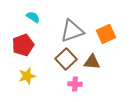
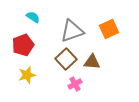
orange square: moved 3 px right, 5 px up
yellow star: moved 1 px up
pink cross: rotated 32 degrees counterclockwise
